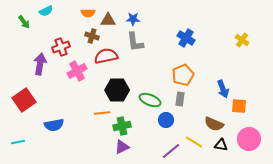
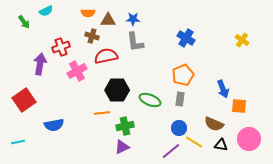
blue circle: moved 13 px right, 8 px down
green cross: moved 3 px right
